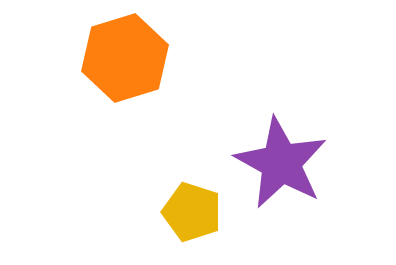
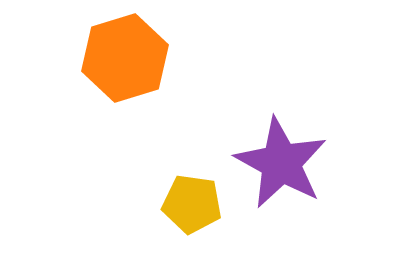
yellow pentagon: moved 8 px up; rotated 10 degrees counterclockwise
